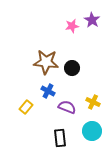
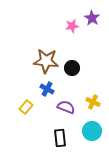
purple star: moved 2 px up
brown star: moved 1 px up
blue cross: moved 1 px left, 2 px up
purple semicircle: moved 1 px left
